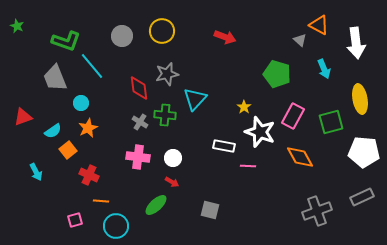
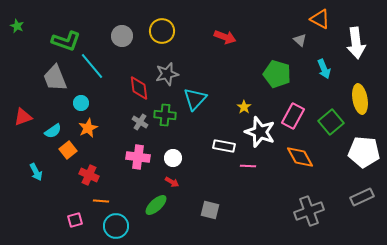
orange triangle at (319, 25): moved 1 px right, 6 px up
green square at (331, 122): rotated 25 degrees counterclockwise
gray cross at (317, 211): moved 8 px left
